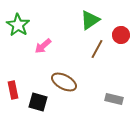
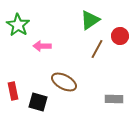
red circle: moved 1 px left, 1 px down
pink arrow: moved 1 px left; rotated 42 degrees clockwise
red rectangle: moved 1 px down
gray rectangle: rotated 12 degrees counterclockwise
